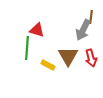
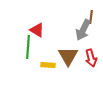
red triangle: rotated 14 degrees clockwise
green line: moved 1 px right, 1 px up
yellow rectangle: rotated 24 degrees counterclockwise
